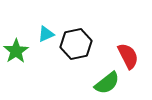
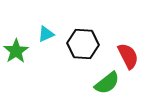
black hexagon: moved 7 px right; rotated 16 degrees clockwise
